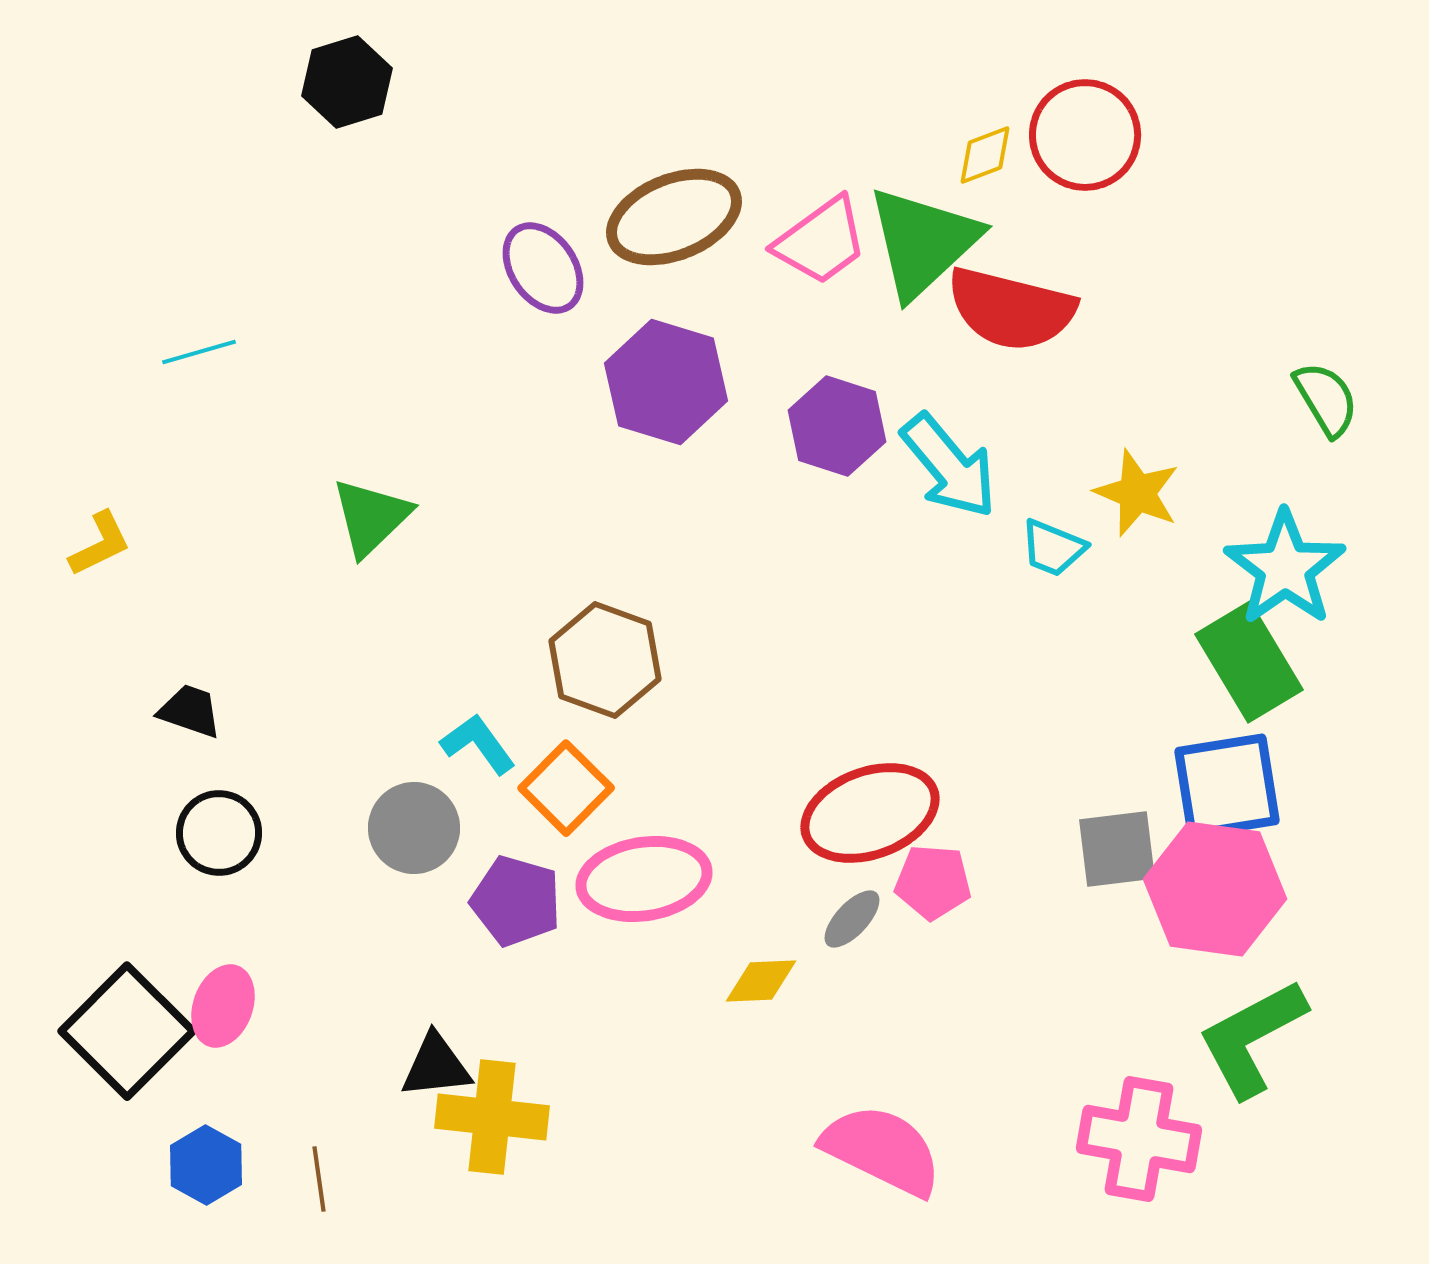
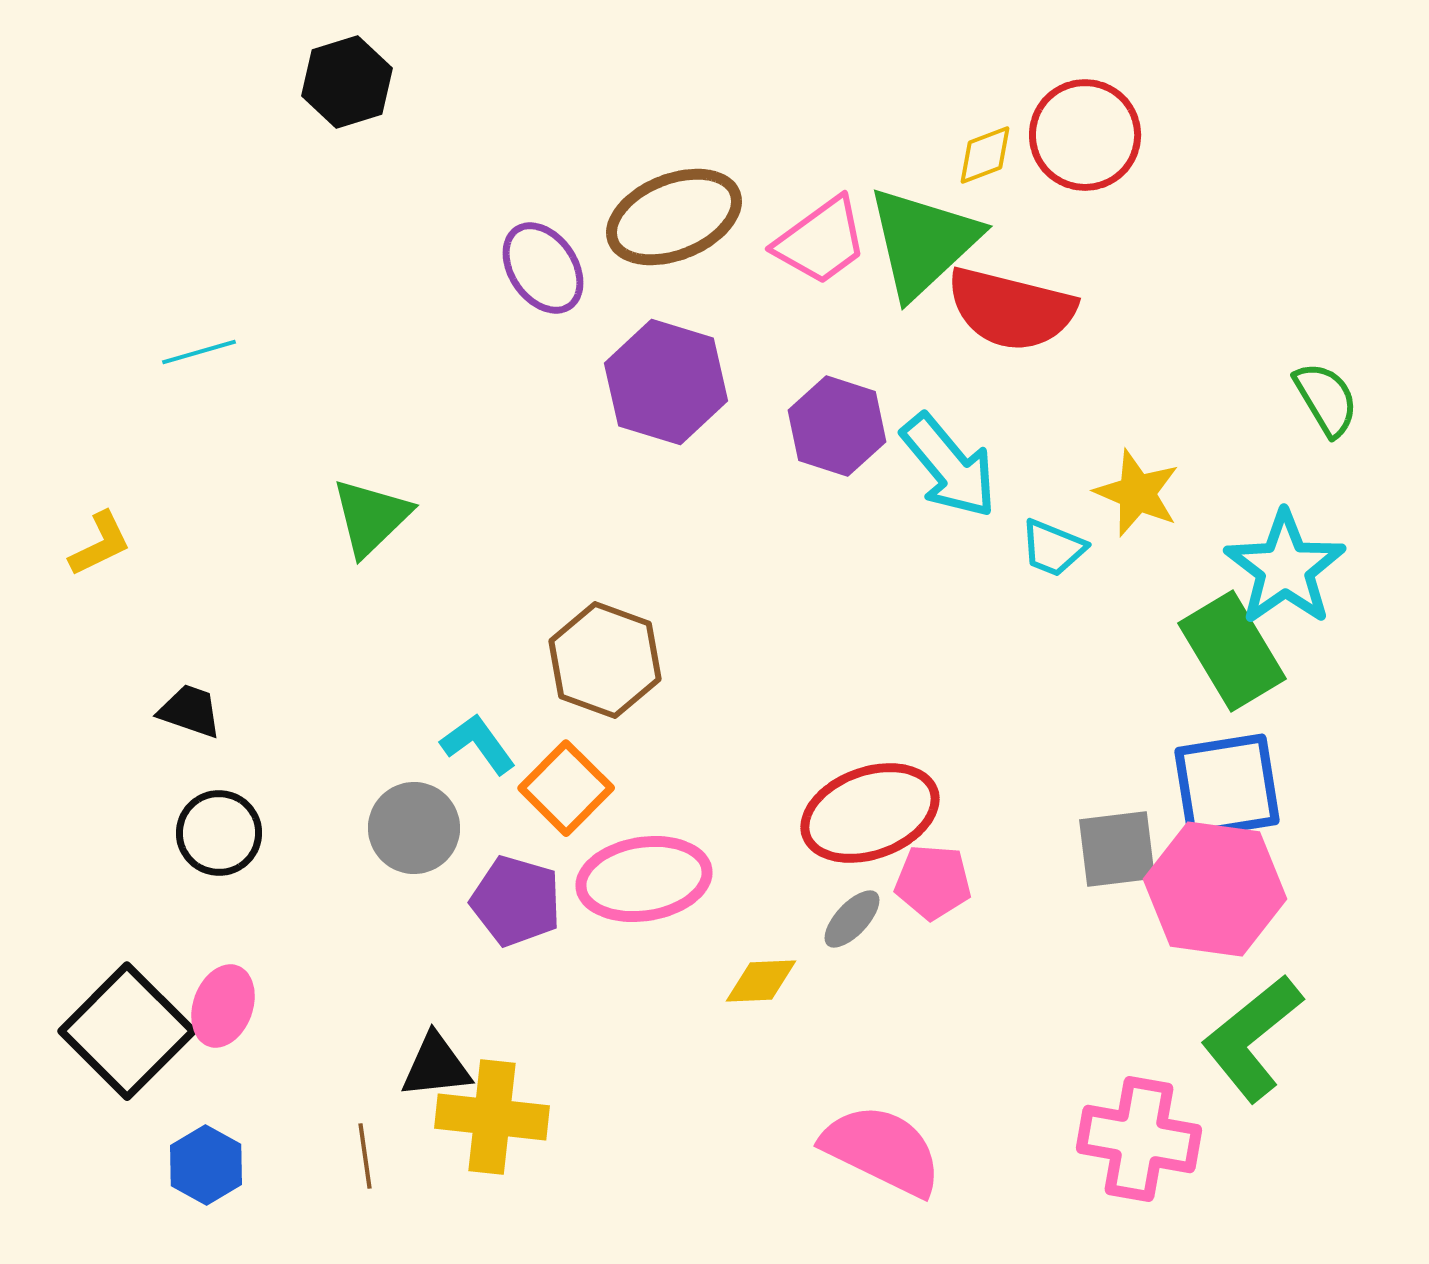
green rectangle at (1249, 662): moved 17 px left, 11 px up
green L-shape at (1252, 1038): rotated 11 degrees counterclockwise
brown line at (319, 1179): moved 46 px right, 23 px up
